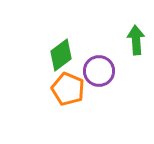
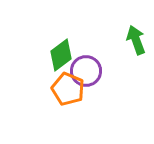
green arrow: rotated 16 degrees counterclockwise
purple circle: moved 13 px left
